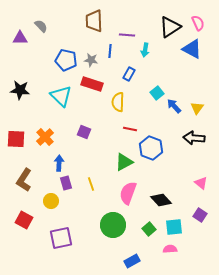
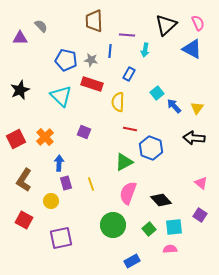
black triangle at (170, 27): moved 4 px left, 2 px up; rotated 10 degrees counterclockwise
black star at (20, 90): rotated 30 degrees counterclockwise
red square at (16, 139): rotated 30 degrees counterclockwise
